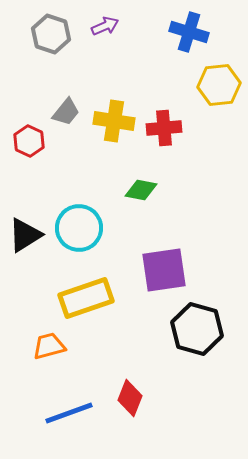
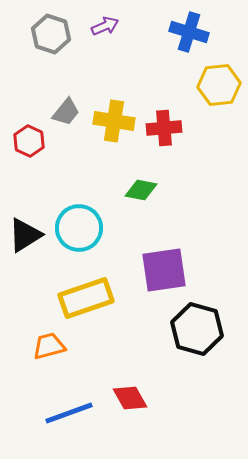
red diamond: rotated 51 degrees counterclockwise
